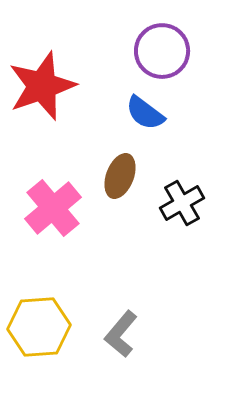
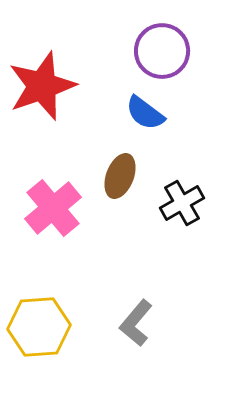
gray L-shape: moved 15 px right, 11 px up
